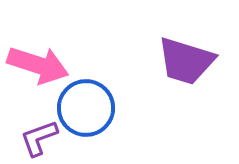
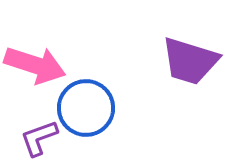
purple trapezoid: moved 4 px right
pink arrow: moved 3 px left
